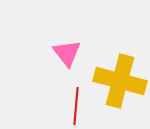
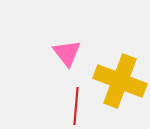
yellow cross: rotated 6 degrees clockwise
